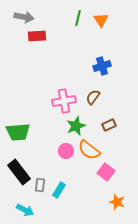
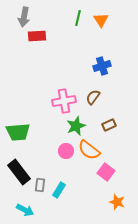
gray arrow: rotated 90 degrees clockwise
